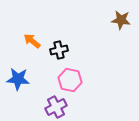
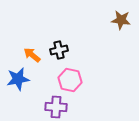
orange arrow: moved 14 px down
blue star: rotated 15 degrees counterclockwise
purple cross: rotated 30 degrees clockwise
